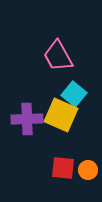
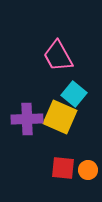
yellow square: moved 1 px left, 2 px down
